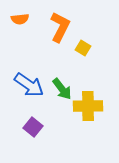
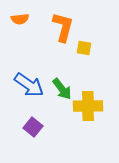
orange L-shape: moved 3 px right; rotated 12 degrees counterclockwise
yellow square: moved 1 px right; rotated 21 degrees counterclockwise
